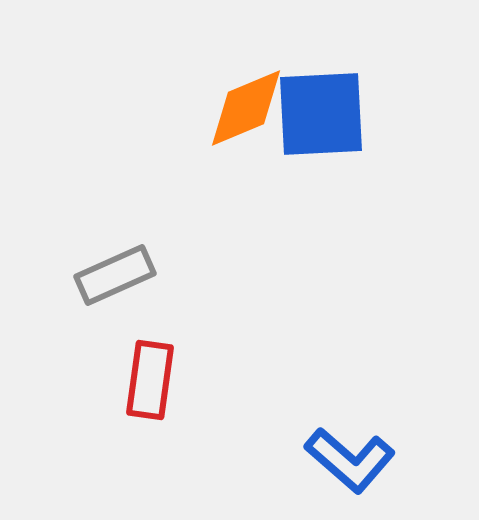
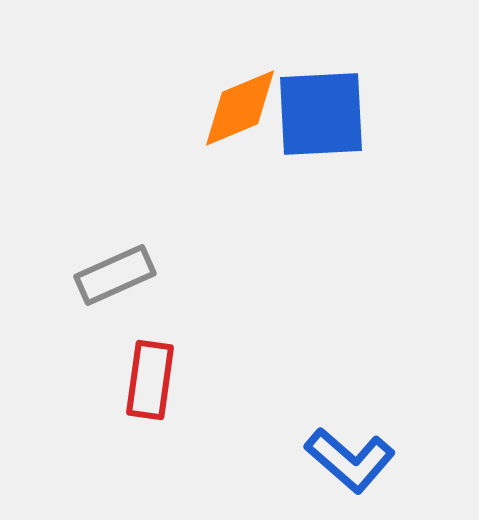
orange diamond: moved 6 px left
